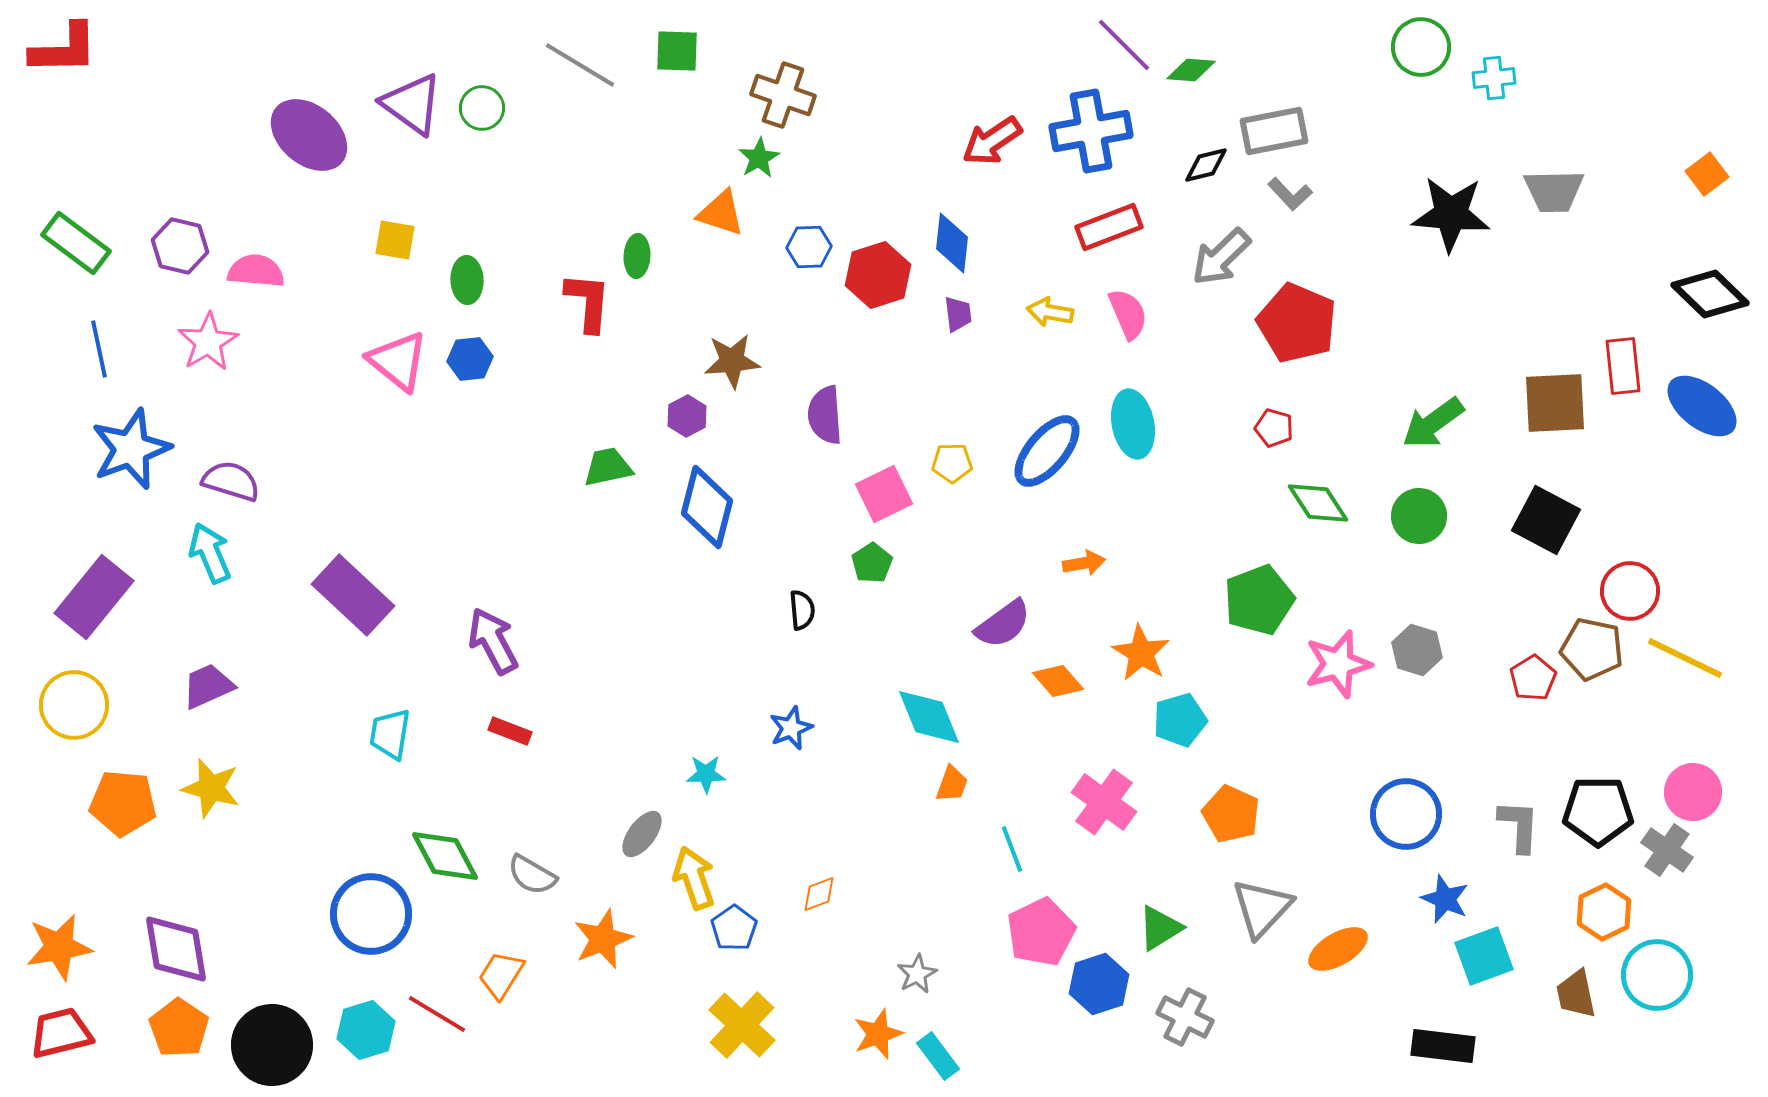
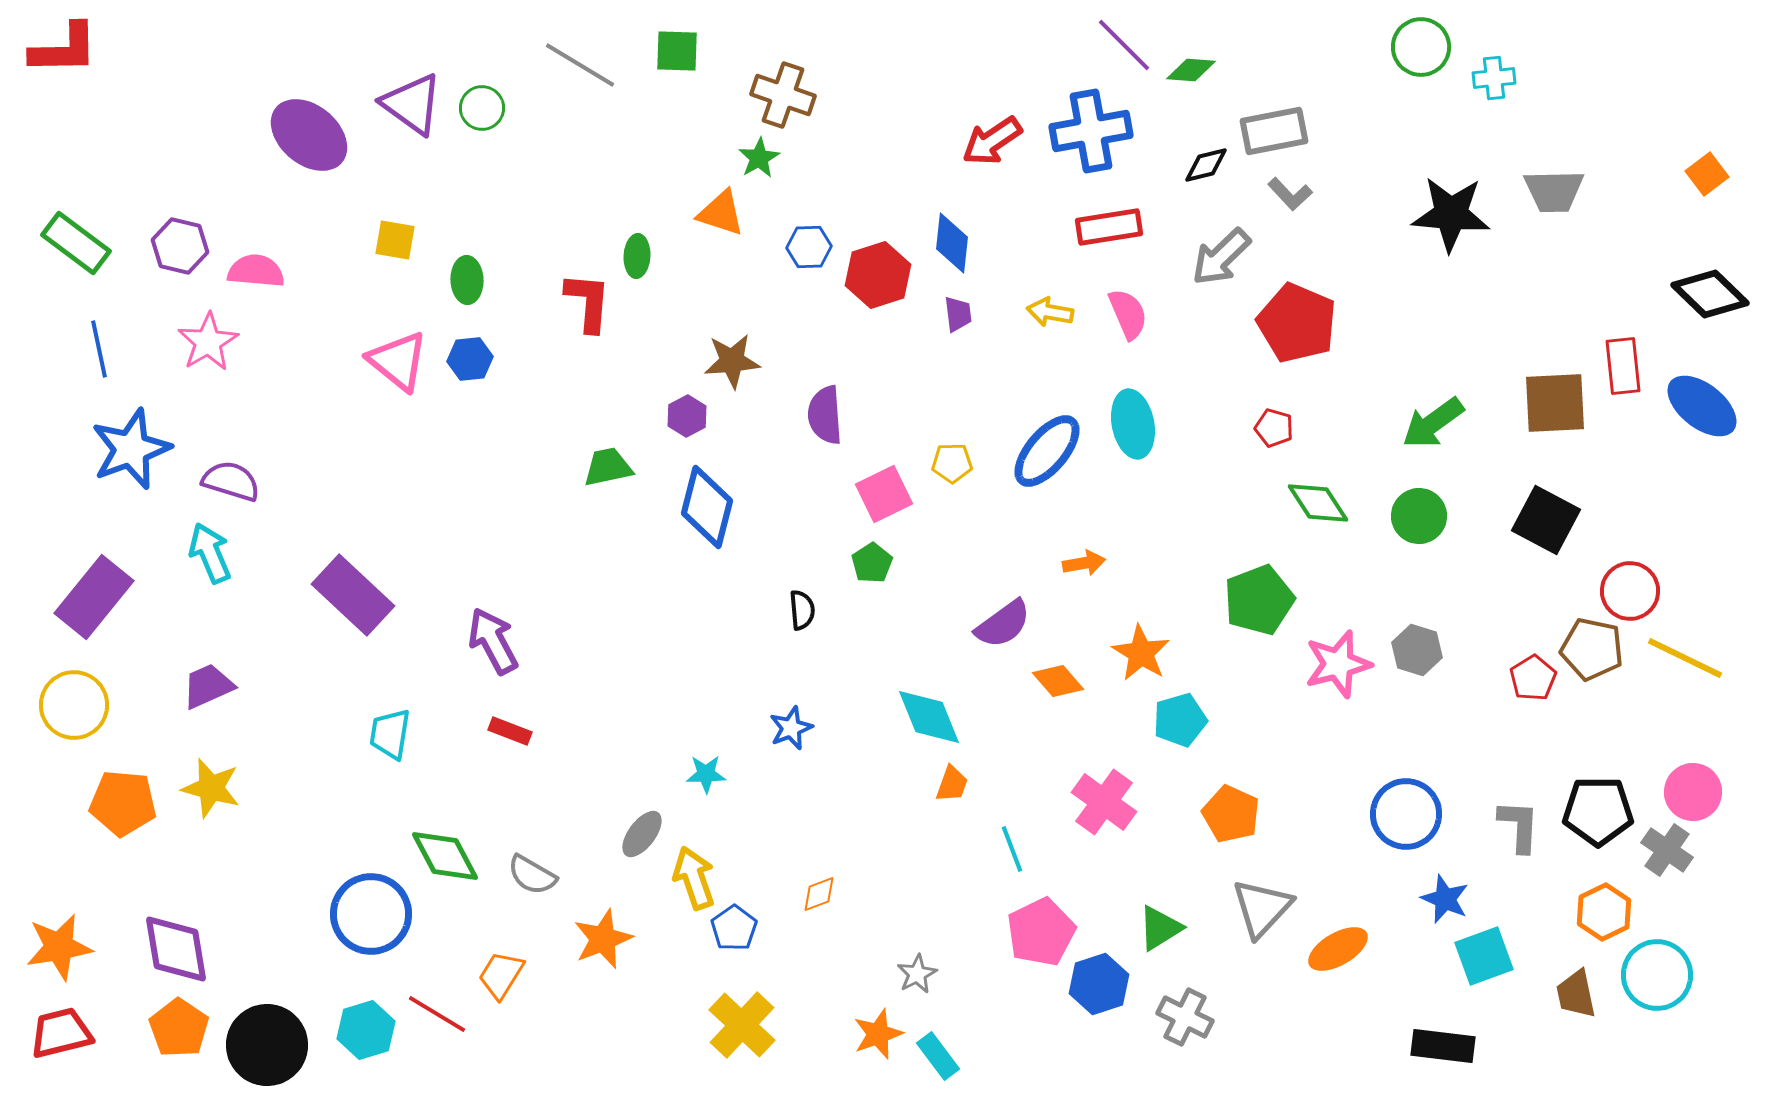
red rectangle at (1109, 227): rotated 12 degrees clockwise
black circle at (272, 1045): moved 5 px left
